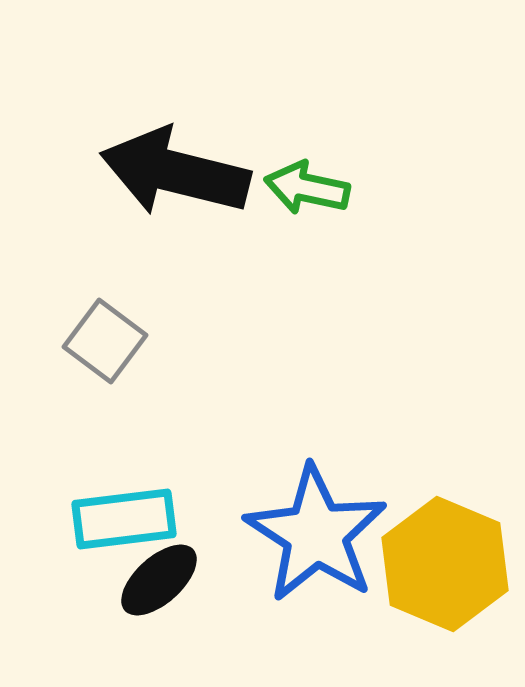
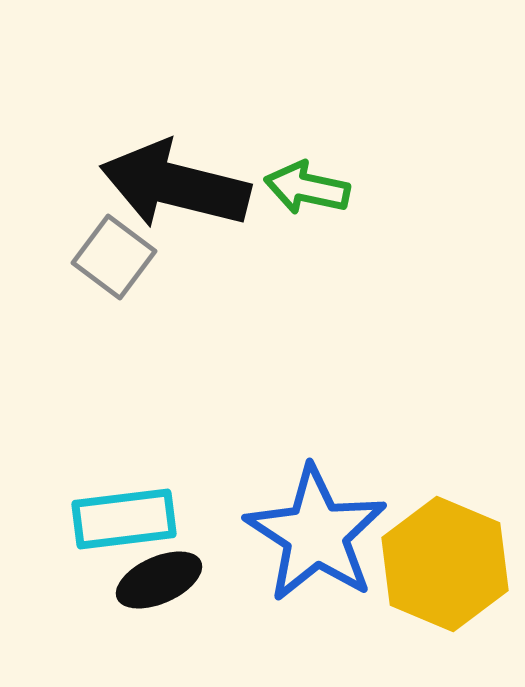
black arrow: moved 13 px down
gray square: moved 9 px right, 84 px up
black ellipse: rotated 18 degrees clockwise
